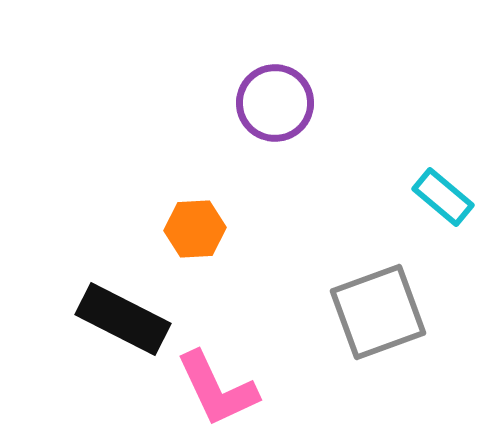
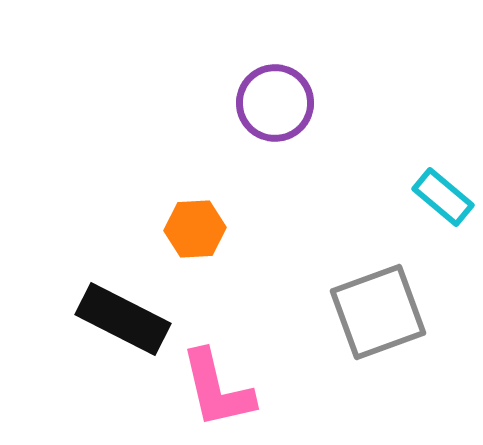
pink L-shape: rotated 12 degrees clockwise
